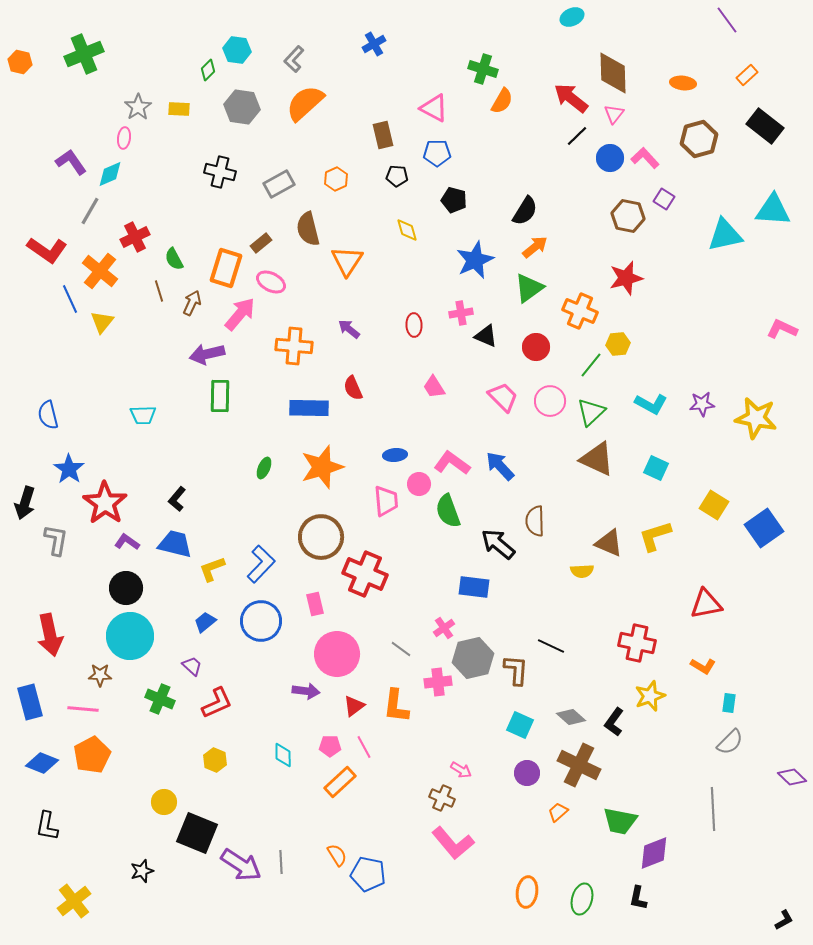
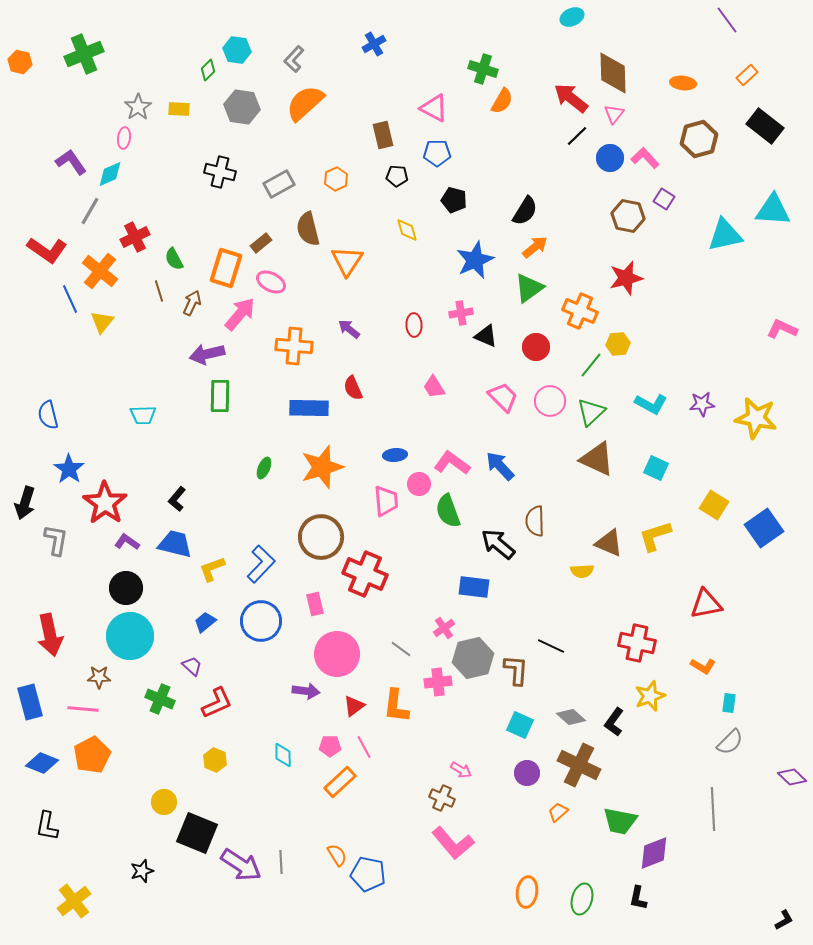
brown star at (100, 675): moved 1 px left, 2 px down
